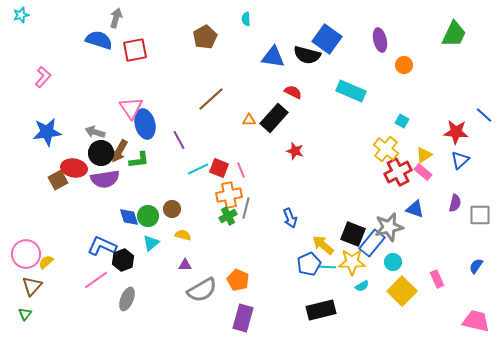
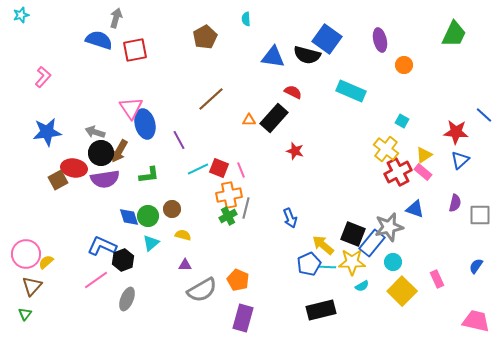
green L-shape at (139, 160): moved 10 px right, 15 px down
